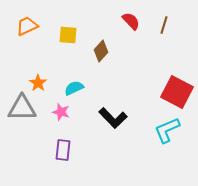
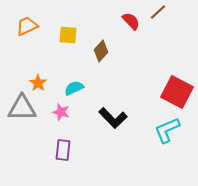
brown line: moved 6 px left, 13 px up; rotated 30 degrees clockwise
